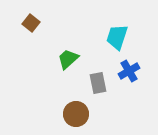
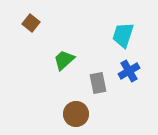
cyan trapezoid: moved 6 px right, 2 px up
green trapezoid: moved 4 px left, 1 px down
